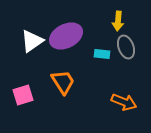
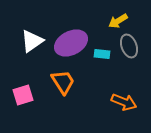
yellow arrow: rotated 54 degrees clockwise
purple ellipse: moved 5 px right, 7 px down
gray ellipse: moved 3 px right, 1 px up
